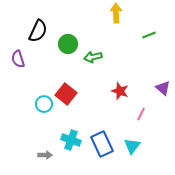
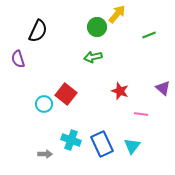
yellow arrow: moved 1 px right, 1 px down; rotated 42 degrees clockwise
green circle: moved 29 px right, 17 px up
pink line: rotated 72 degrees clockwise
gray arrow: moved 1 px up
